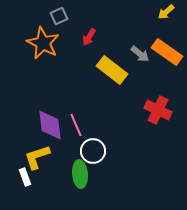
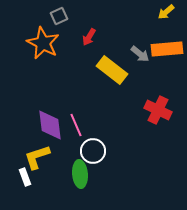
orange rectangle: moved 3 px up; rotated 40 degrees counterclockwise
